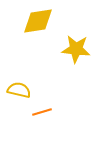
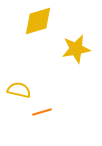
yellow diamond: rotated 8 degrees counterclockwise
yellow star: rotated 16 degrees counterclockwise
